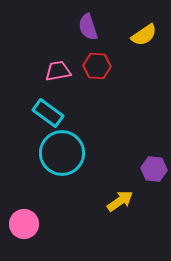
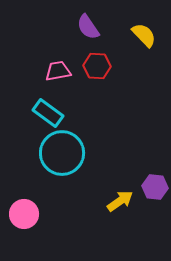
purple semicircle: rotated 16 degrees counterclockwise
yellow semicircle: rotated 100 degrees counterclockwise
purple hexagon: moved 1 px right, 18 px down
pink circle: moved 10 px up
